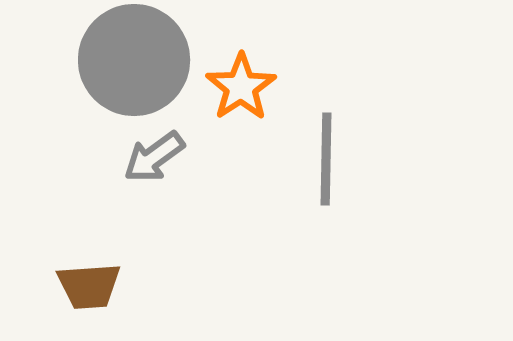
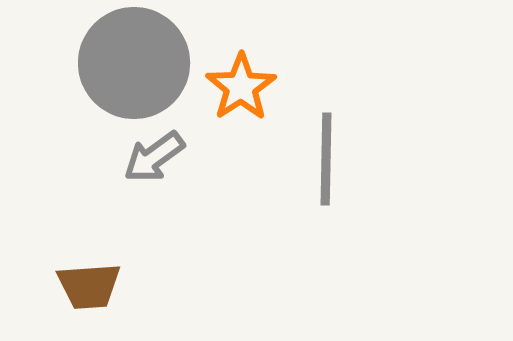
gray circle: moved 3 px down
